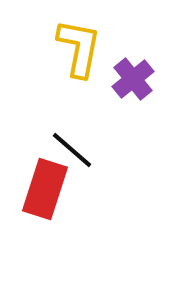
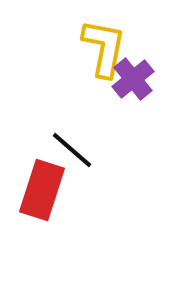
yellow L-shape: moved 25 px right
red rectangle: moved 3 px left, 1 px down
